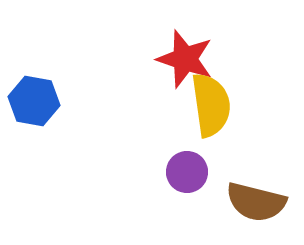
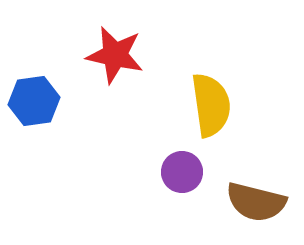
red star: moved 70 px left, 4 px up; rotated 6 degrees counterclockwise
blue hexagon: rotated 18 degrees counterclockwise
purple circle: moved 5 px left
